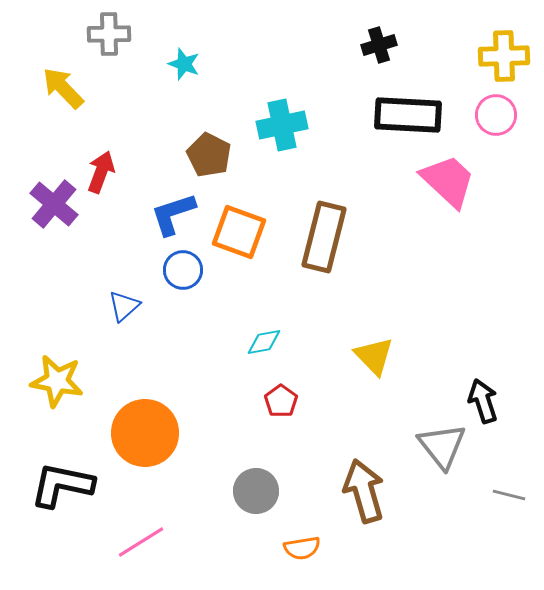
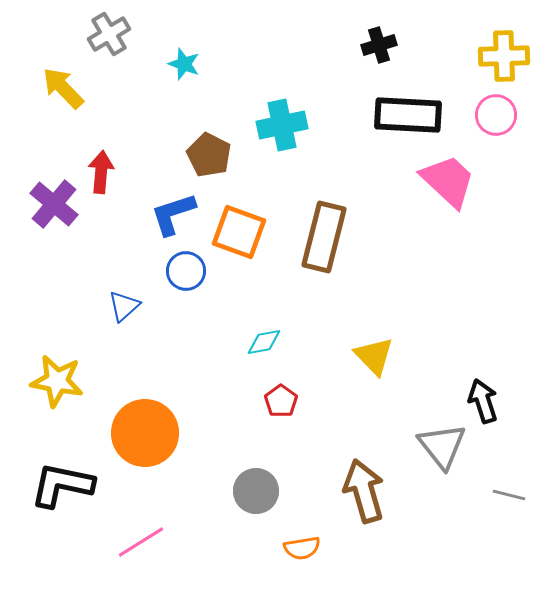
gray cross: rotated 30 degrees counterclockwise
red arrow: rotated 15 degrees counterclockwise
blue circle: moved 3 px right, 1 px down
